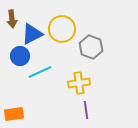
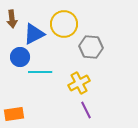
yellow circle: moved 2 px right, 5 px up
blue triangle: moved 2 px right
gray hexagon: rotated 15 degrees counterclockwise
blue circle: moved 1 px down
cyan line: rotated 25 degrees clockwise
yellow cross: rotated 20 degrees counterclockwise
purple line: rotated 18 degrees counterclockwise
